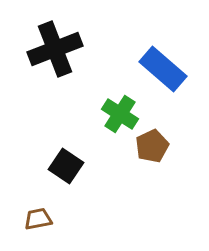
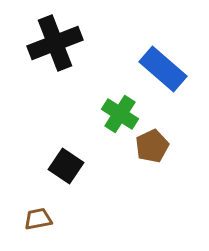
black cross: moved 6 px up
